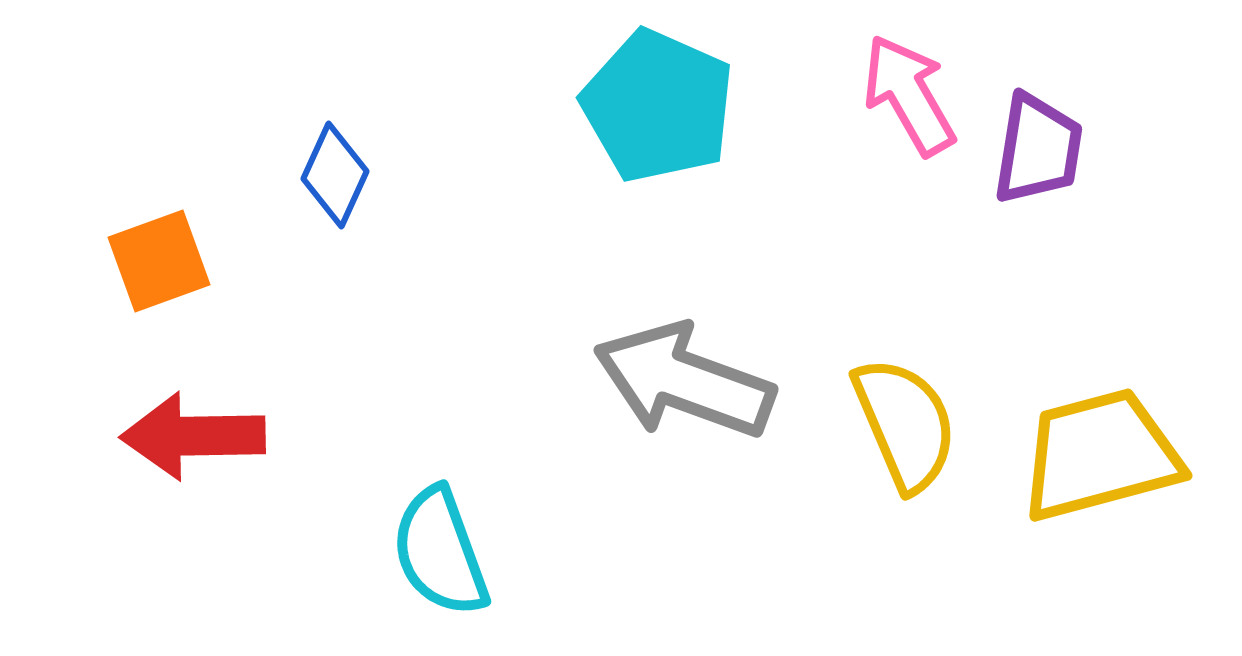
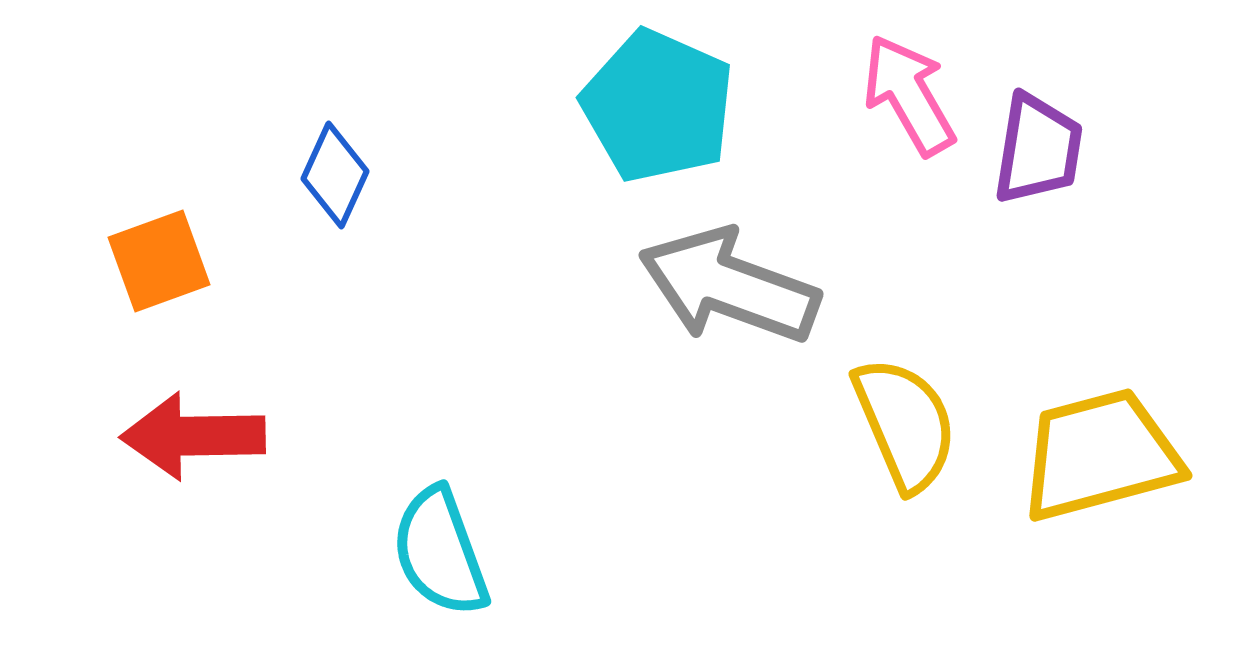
gray arrow: moved 45 px right, 95 px up
